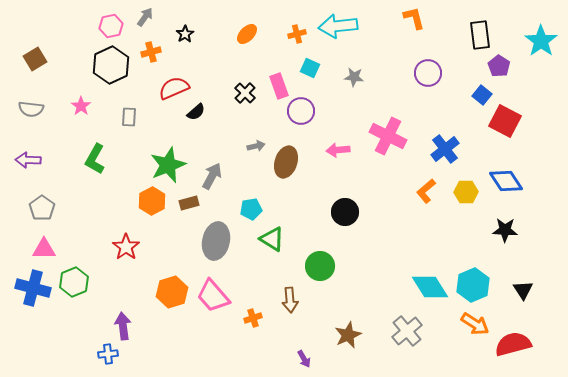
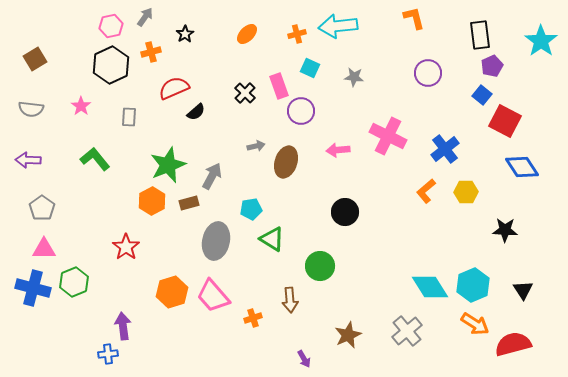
purple pentagon at (499, 66): moved 7 px left; rotated 15 degrees clockwise
green L-shape at (95, 159): rotated 112 degrees clockwise
blue diamond at (506, 181): moved 16 px right, 14 px up
